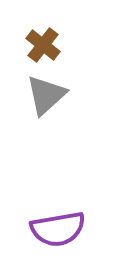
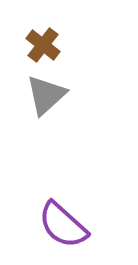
purple semicircle: moved 5 px right, 4 px up; rotated 52 degrees clockwise
